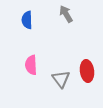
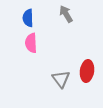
blue semicircle: moved 1 px right, 2 px up
pink semicircle: moved 22 px up
red ellipse: rotated 15 degrees clockwise
